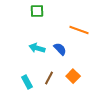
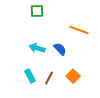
cyan rectangle: moved 3 px right, 6 px up
